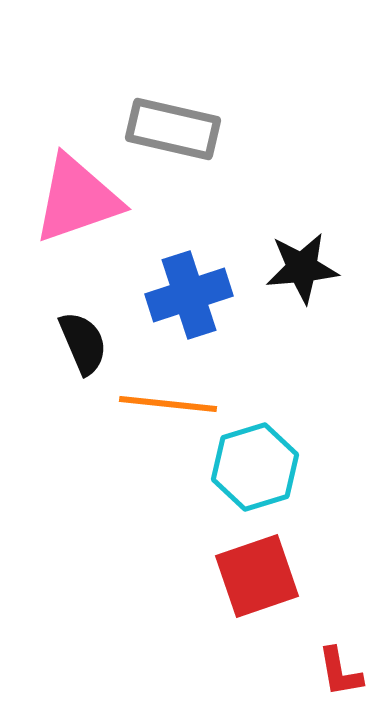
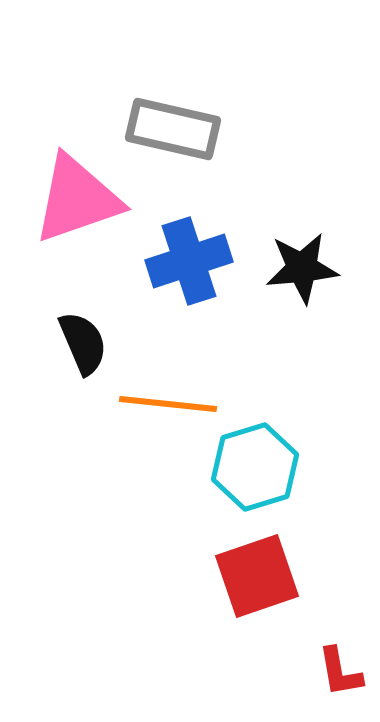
blue cross: moved 34 px up
